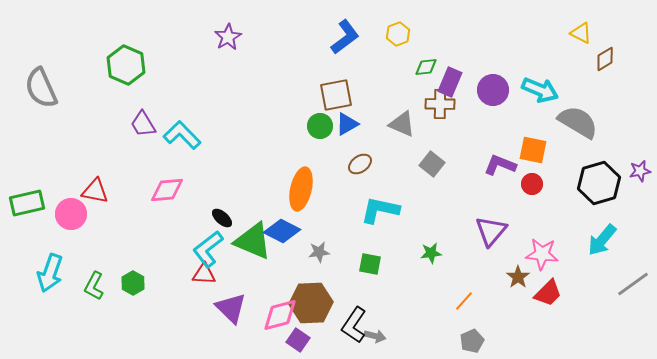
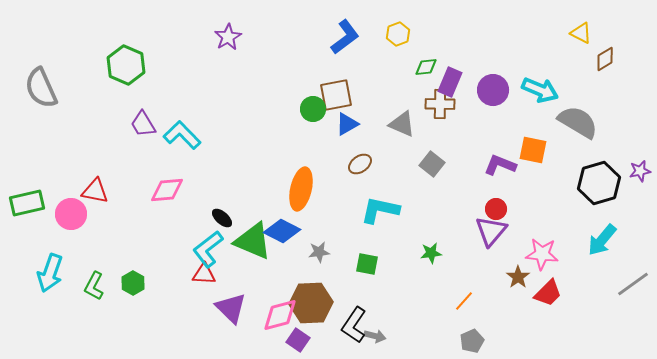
green circle at (320, 126): moved 7 px left, 17 px up
red circle at (532, 184): moved 36 px left, 25 px down
green square at (370, 264): moved 3 px left
